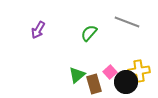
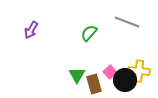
purple arrow: moved 7 px left
yellow cross: rotated 15 degrees clockwise
green triangle: rotated 18 degrees counterclockwise
black circle: moved 1 px left, 2 px up
